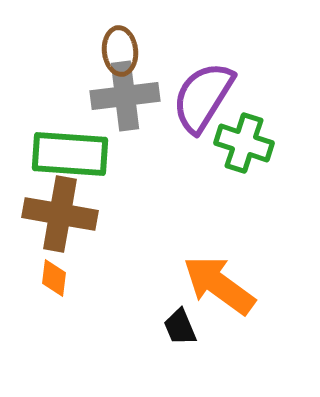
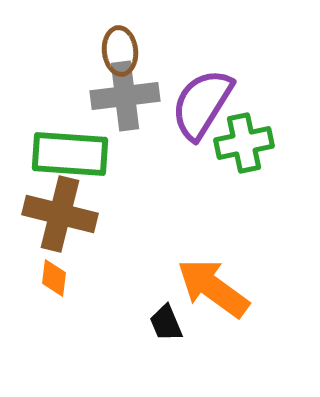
purple semicircle: moved 1 px left, 7 px down
green cross: rotated 30 degrees counterclockwise
brown cross: rotated 4 degrees clockwise
orange arrow: moved 6 px left, 3 px down
black trapezoid: moved 14 px left, 4 px up
